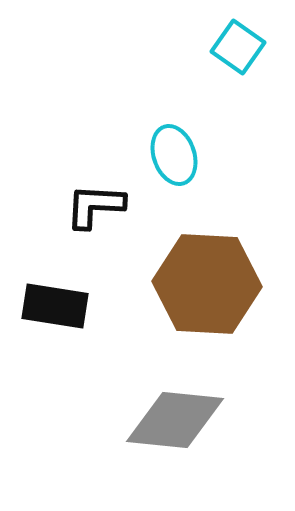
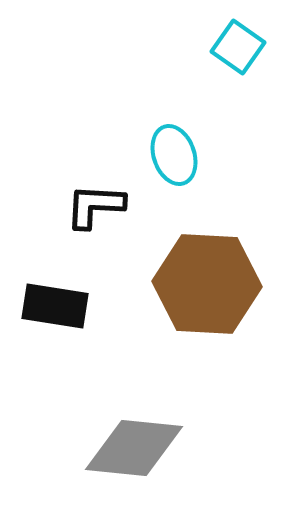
gray diamond: moved 41 px left, 28 px down
